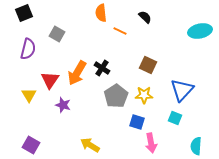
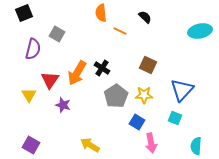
purple semicircle: moved 5 px right
blue square: rotated 14 degrees clockwise
